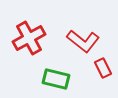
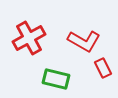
red L-shape: moved 1 px right; rotated 8 degrees counterclockwise
